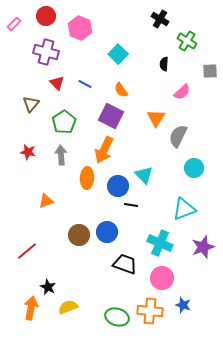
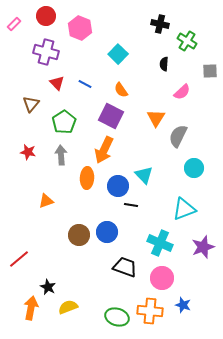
black cross at (160, 19): moved 5 px down; rotated 18 degrees counterclockwise
red line at (27, 251): moved 8 px left, 8 px down
black trapezoid at (125, 264): moved 3 px down
